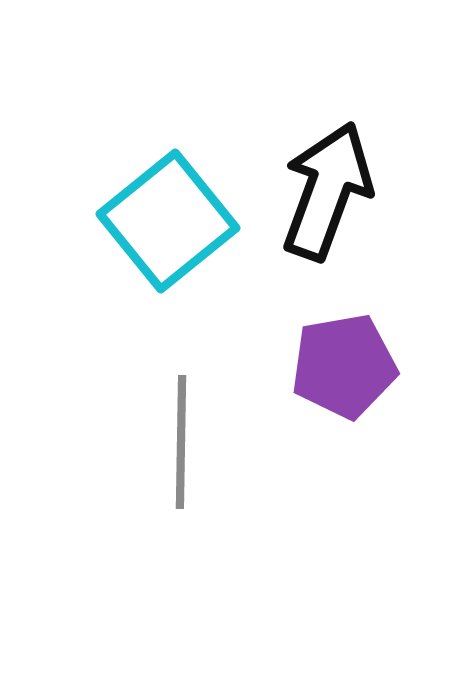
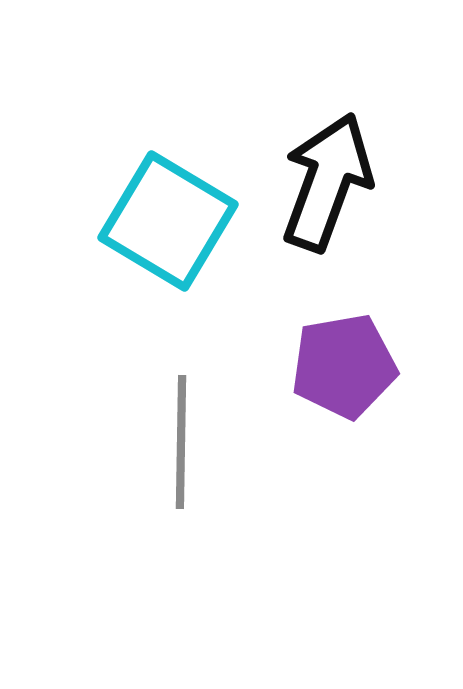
black arrow: moved 9 px up
cyan square: rotated 20 degrees counterclockwise
